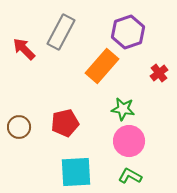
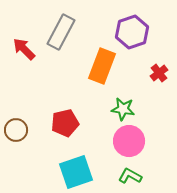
purple hexagon: moved 4 px right
orange rectangle: rotated 20 degrees counterclockwise
brown circle: moved 3 px left, 3 px down
cyan square: rotated 16 degrees counterclockwise
